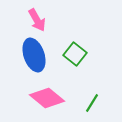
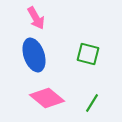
pink arrow: moved 1 px left, 2 px up
green square: moved 13 px right; rotated 25 degrees counterclockwise
